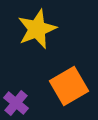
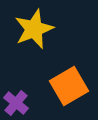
yellow star: moved 3 px left
